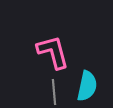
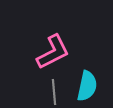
pink L-shape: rotated 78 degrees clockwise
